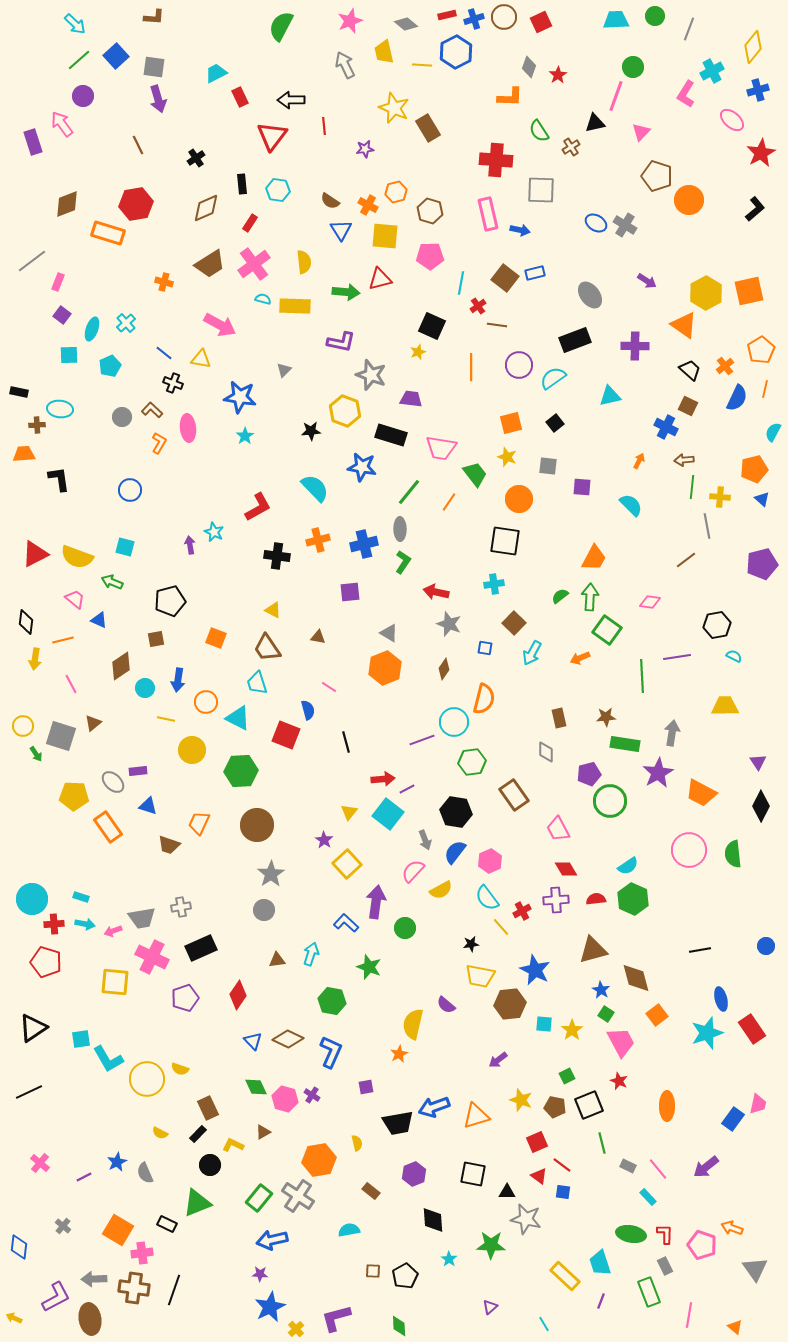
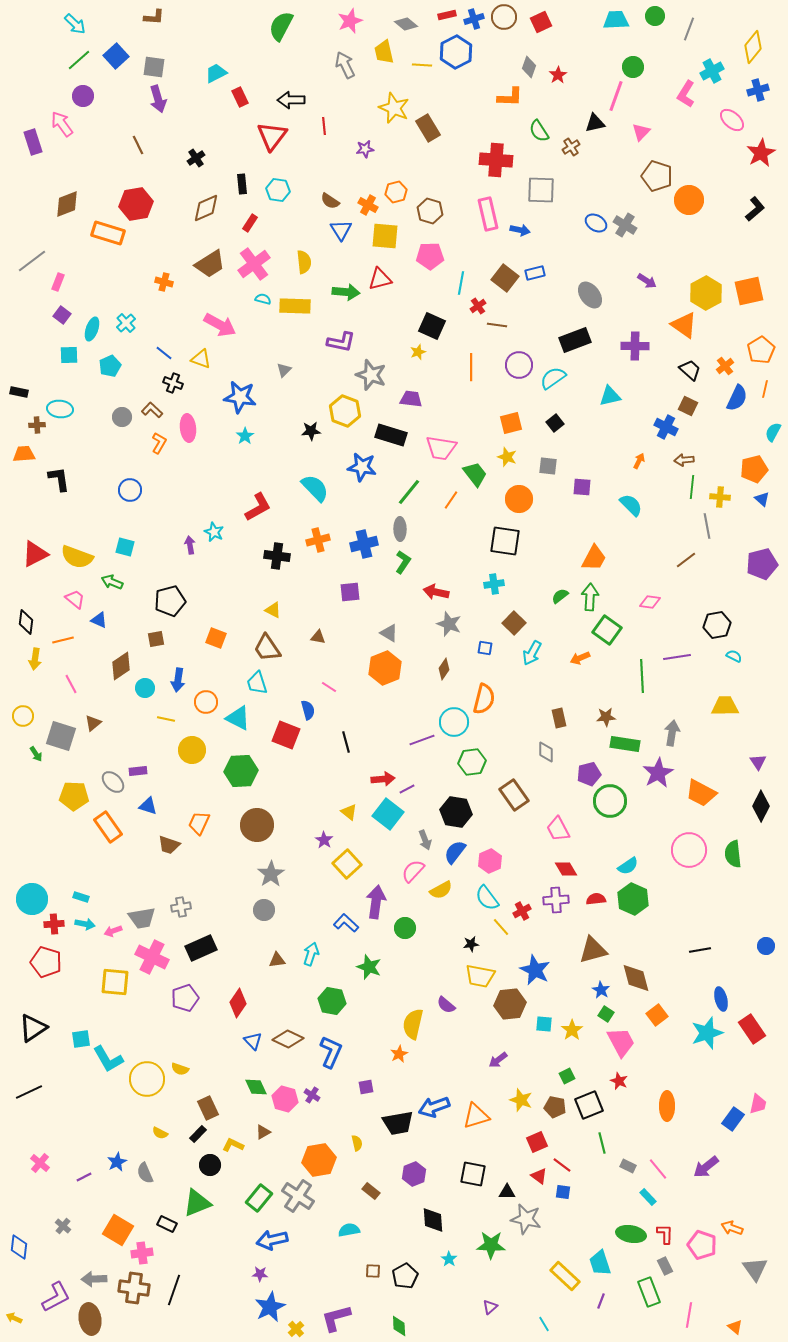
yellow triangle at (201, 359): rotated 10 degrees clockwise
orange line at (449, 502): moved 2 px right, 2 px up
yellow circle at (23, 726): moved 10 px up
yellow triangle at (349, 812): rotated 30 degrees counterclockwise
red diamond at (238, 995): moved 8 px down
